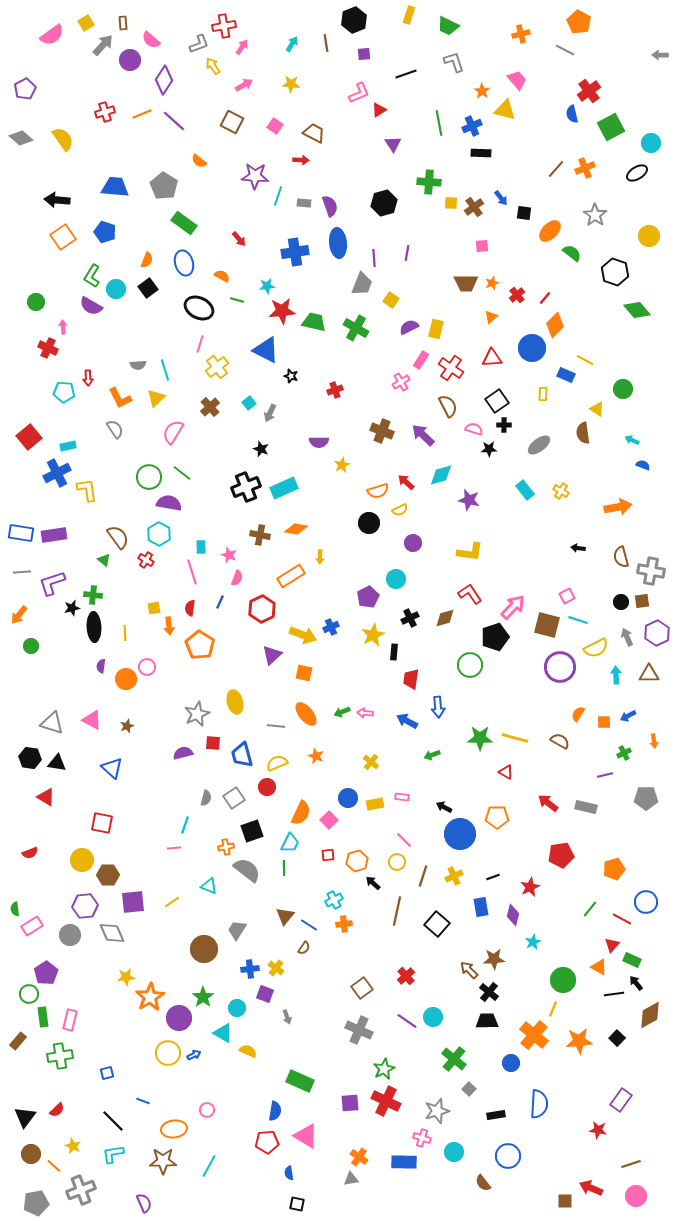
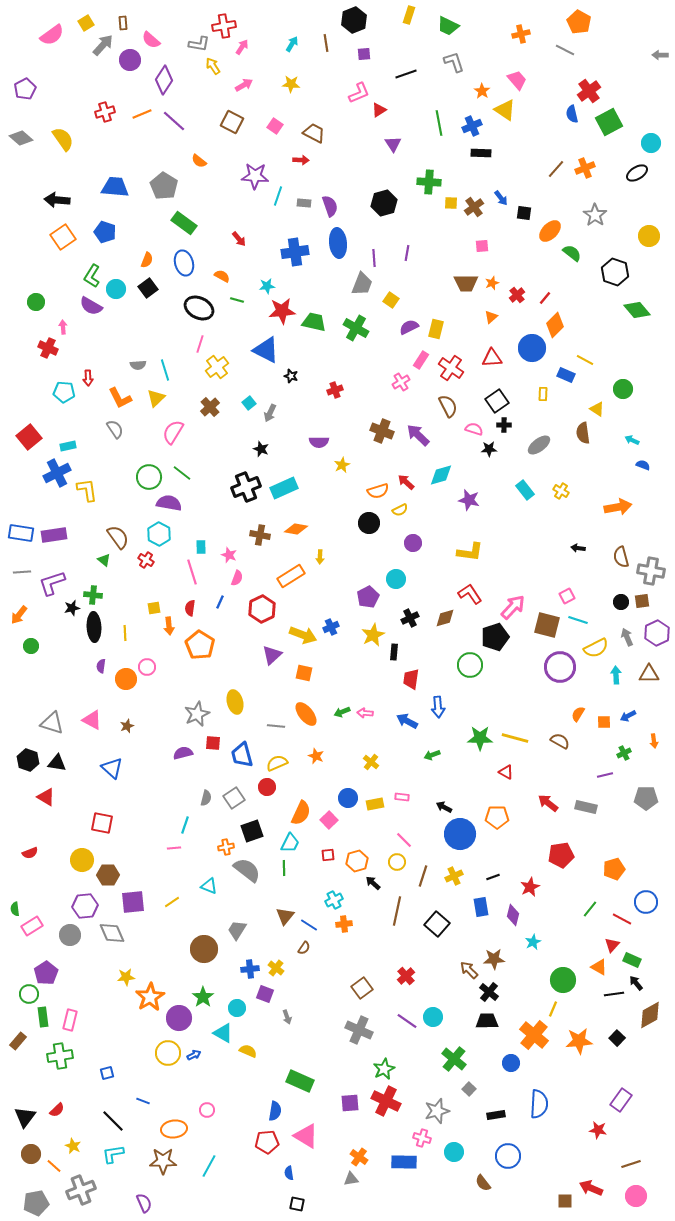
gray L-shape at (199, 44): rotated 30 degrees clockwise
yellow triangle at (505, 110): rotated 20 degrees clockwise
green square at (611, 127): moved 2 px left, 5 px up
purple arrow at (423, 435): moved 5 px left
black hexagon at (30, 758): moved 2 px left, 2 px down; rotated 10 degrees clockwise
